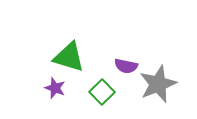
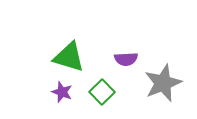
purple semicircle: moved 7 px up; rotated 15 degrees counterclockwise
gray star: moved 5 px right, 1 px up
purple star: moved 7 px right, 4 px down
